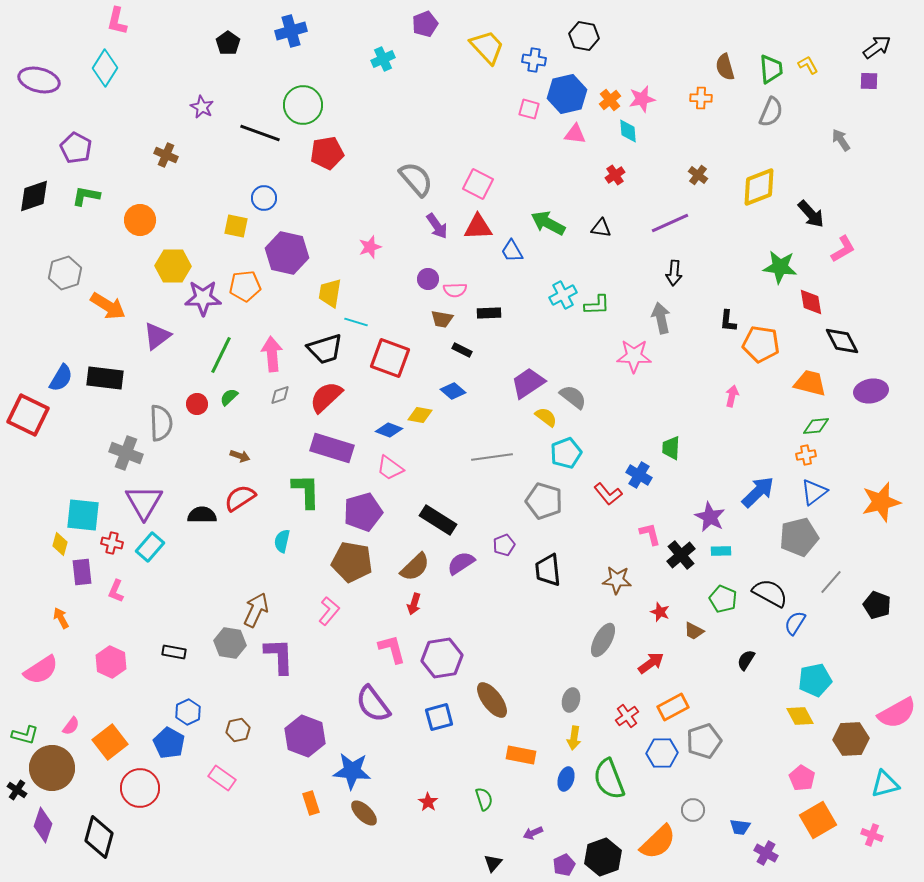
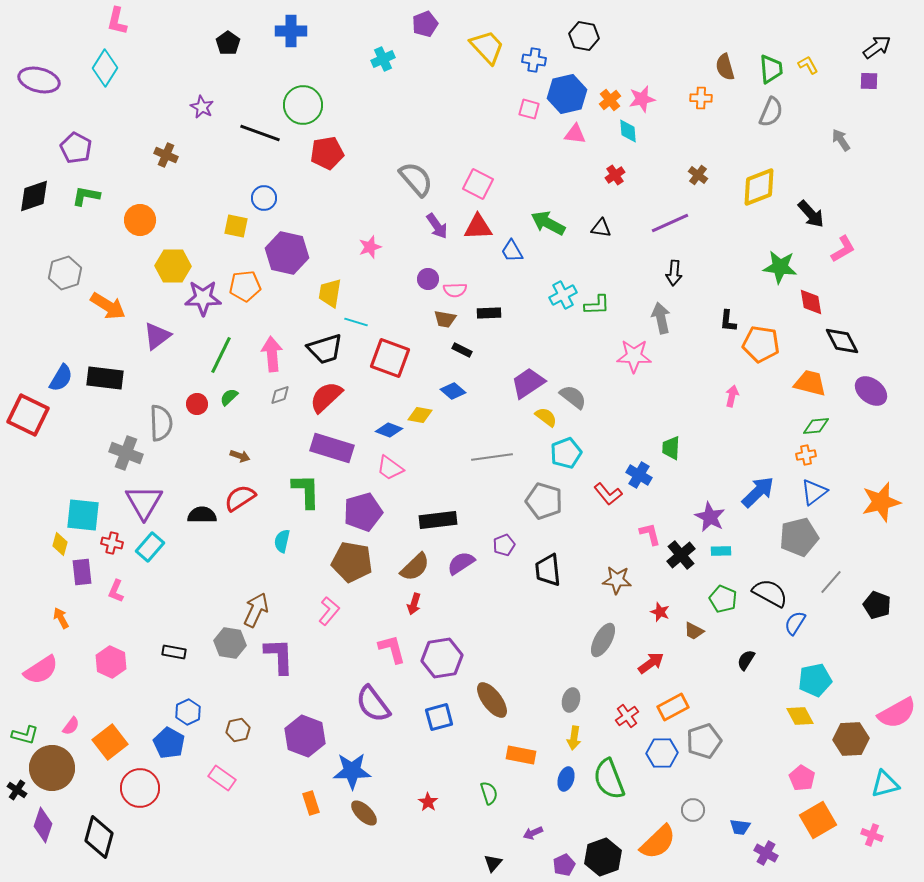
blue cross at (291, 31): rotated 16 degrees clockwise
brown trapezoid at (442, 319): moved 3 px right
purple ellipse at (871, 391): rotated 48 degrees clockwise
black rectangle at (438, 520): rotated 39 degrees counterclockwise
blue star at (352, 771): rotated 6 degrees counterclockwise
green semicircle at (484, 799): moved 5 px right, 6 px up
